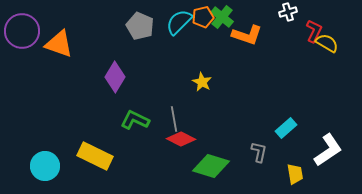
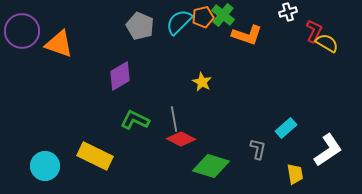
green cross: moved 1 px right, 2 px up
purple diamond: moved 5 px right, 1 px up; rotated 28 degrees clockwise
gray L-shape: moved 1 px left, 3 px up
